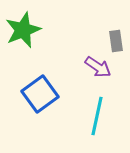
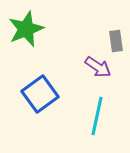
green star: moved 3 px right, 1 px up
